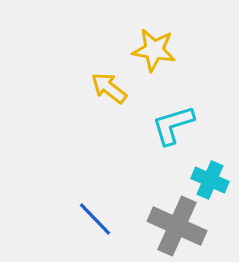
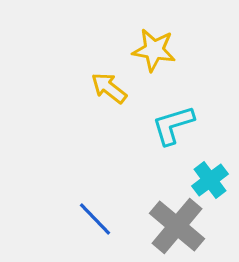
cyan cross: rotated 30 degrees clockwise
gray cross: rotated 16 degrees clockwise
